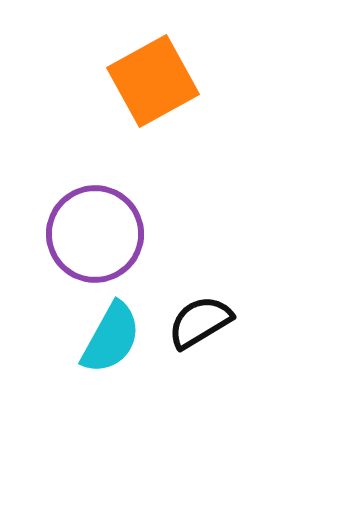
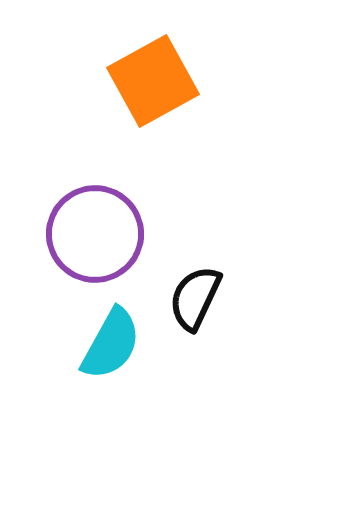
black semicircle: moved 5 px left, 24 px up; rotated 34 degrees counterclockwise
cyan semicircle: moved 6 px down
